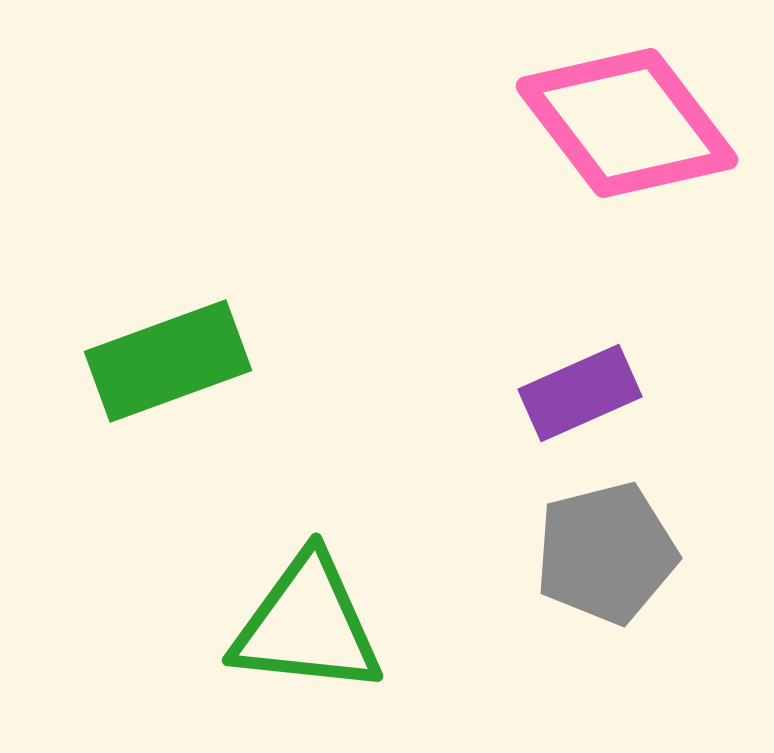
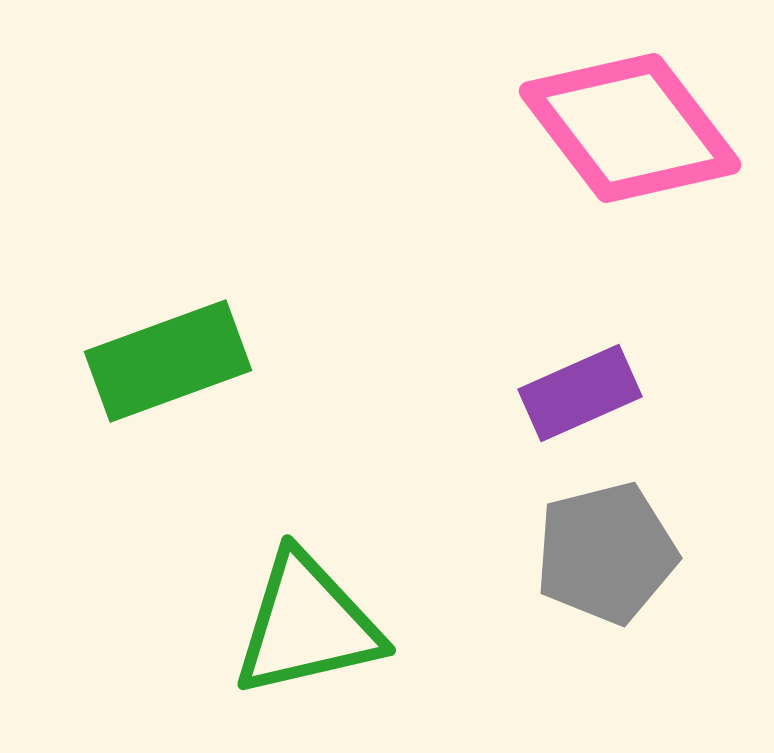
pink diamond: moved 3 px right, 5 px down
green triangle: rotated 19 degrees counterclockwise
